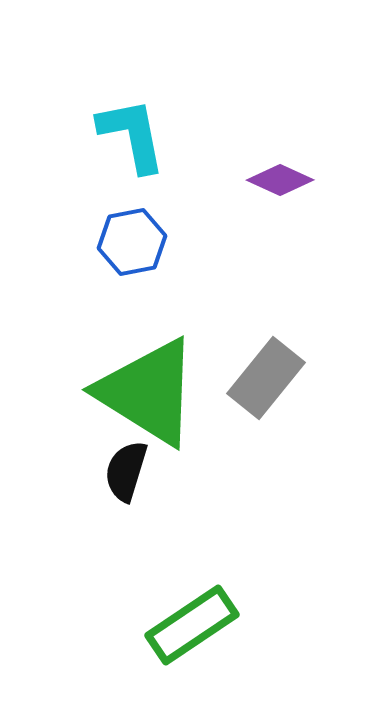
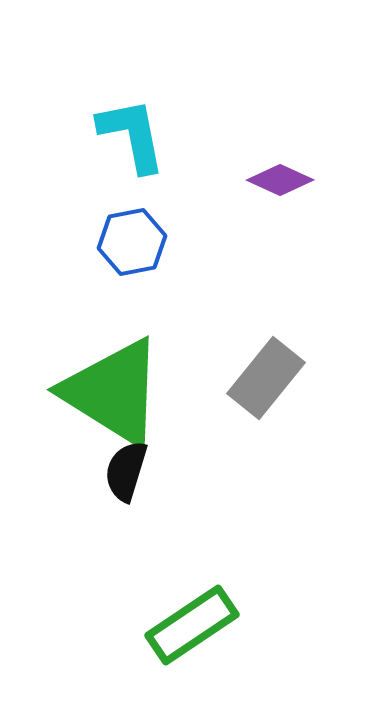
green triangle: moved 35 px left
